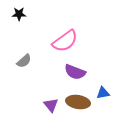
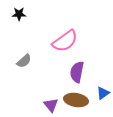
purple semicircle: moved 2 px right; rotated 80 degrees clockwise
blue triangle: rotated 24 degrees counterclockwise
brown ellipse: moved 2 px left, 2 px up
